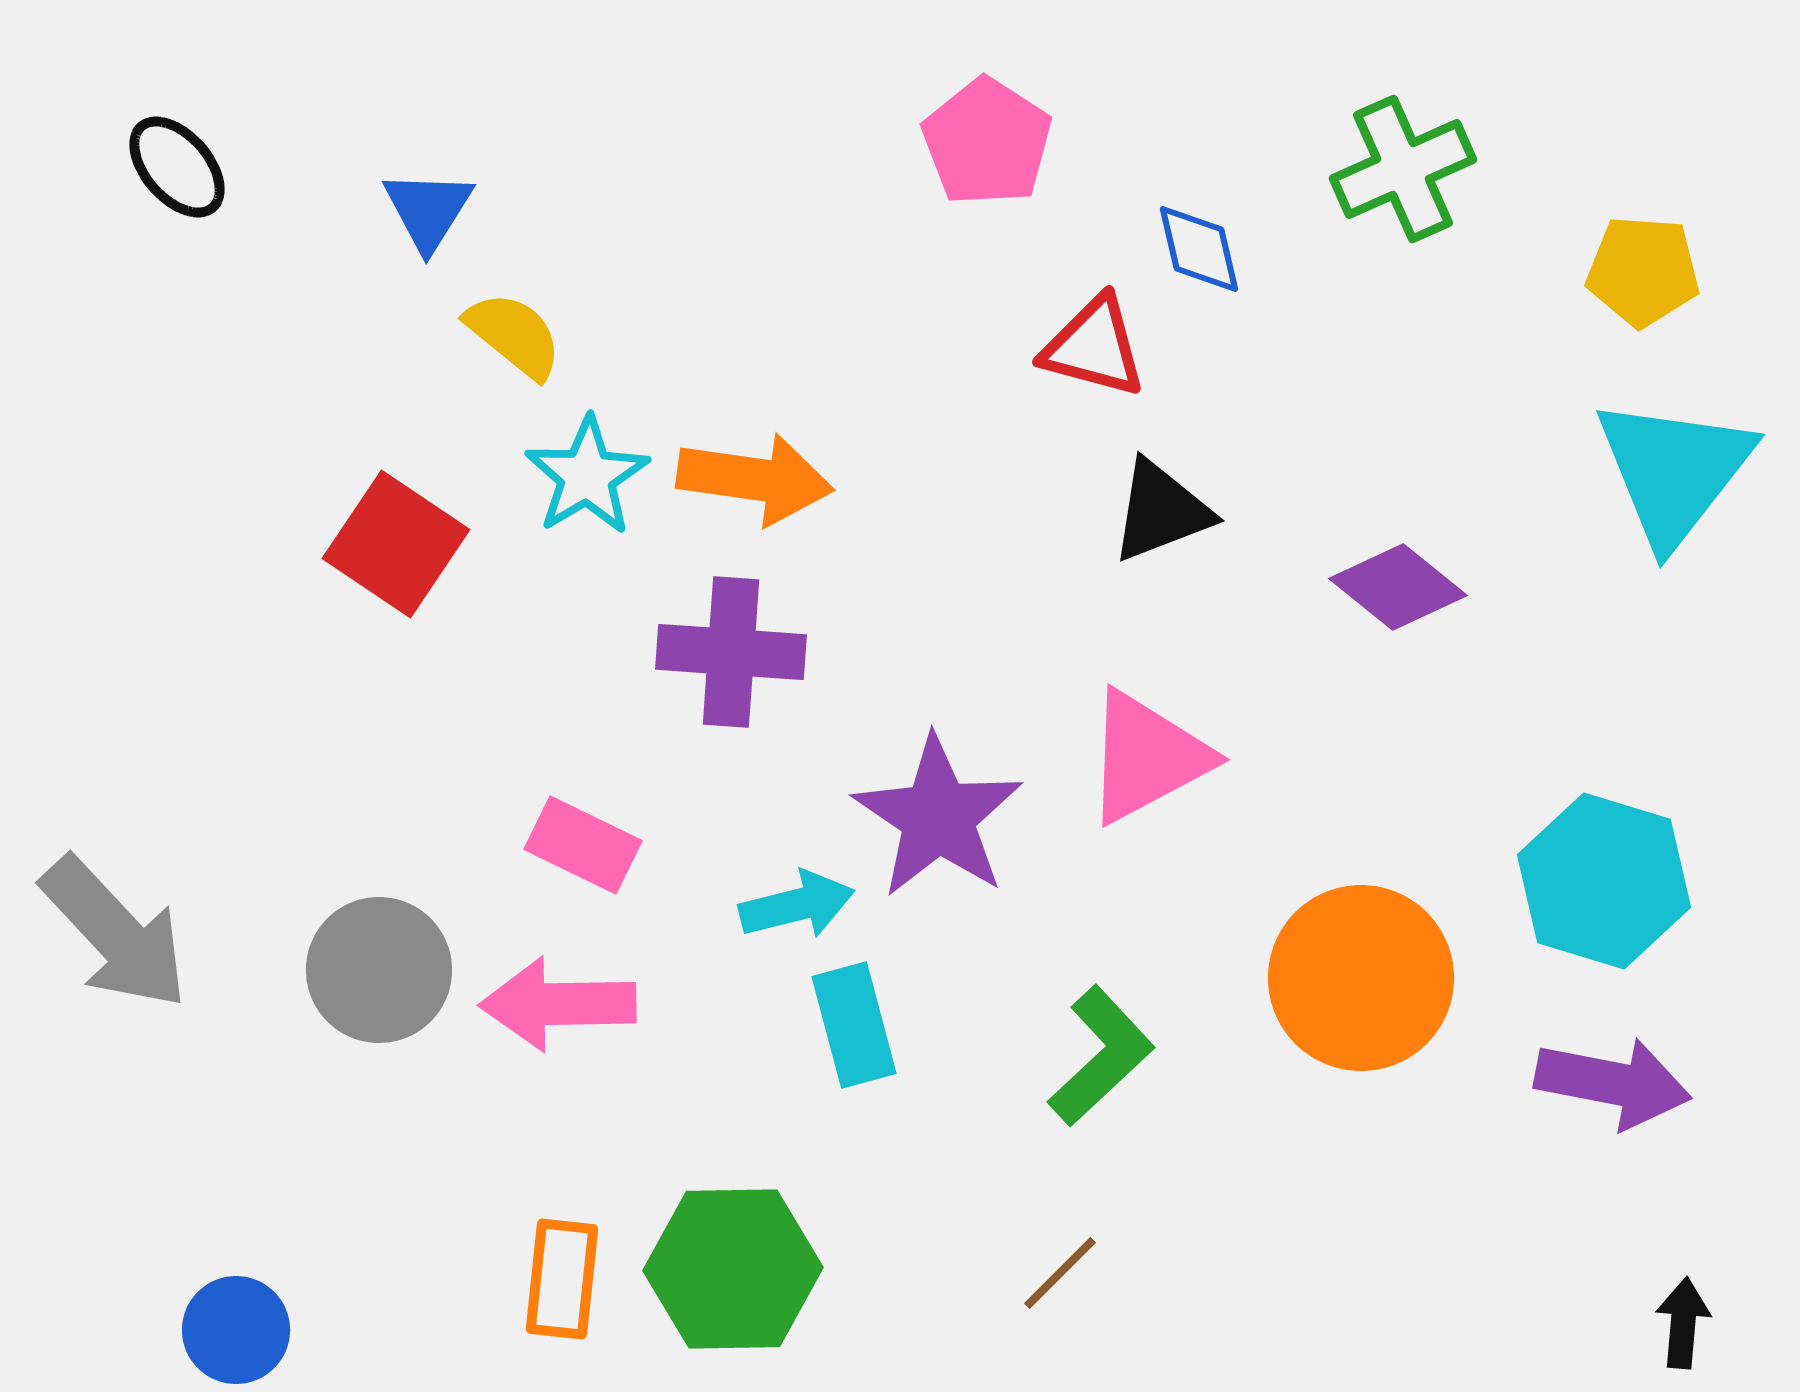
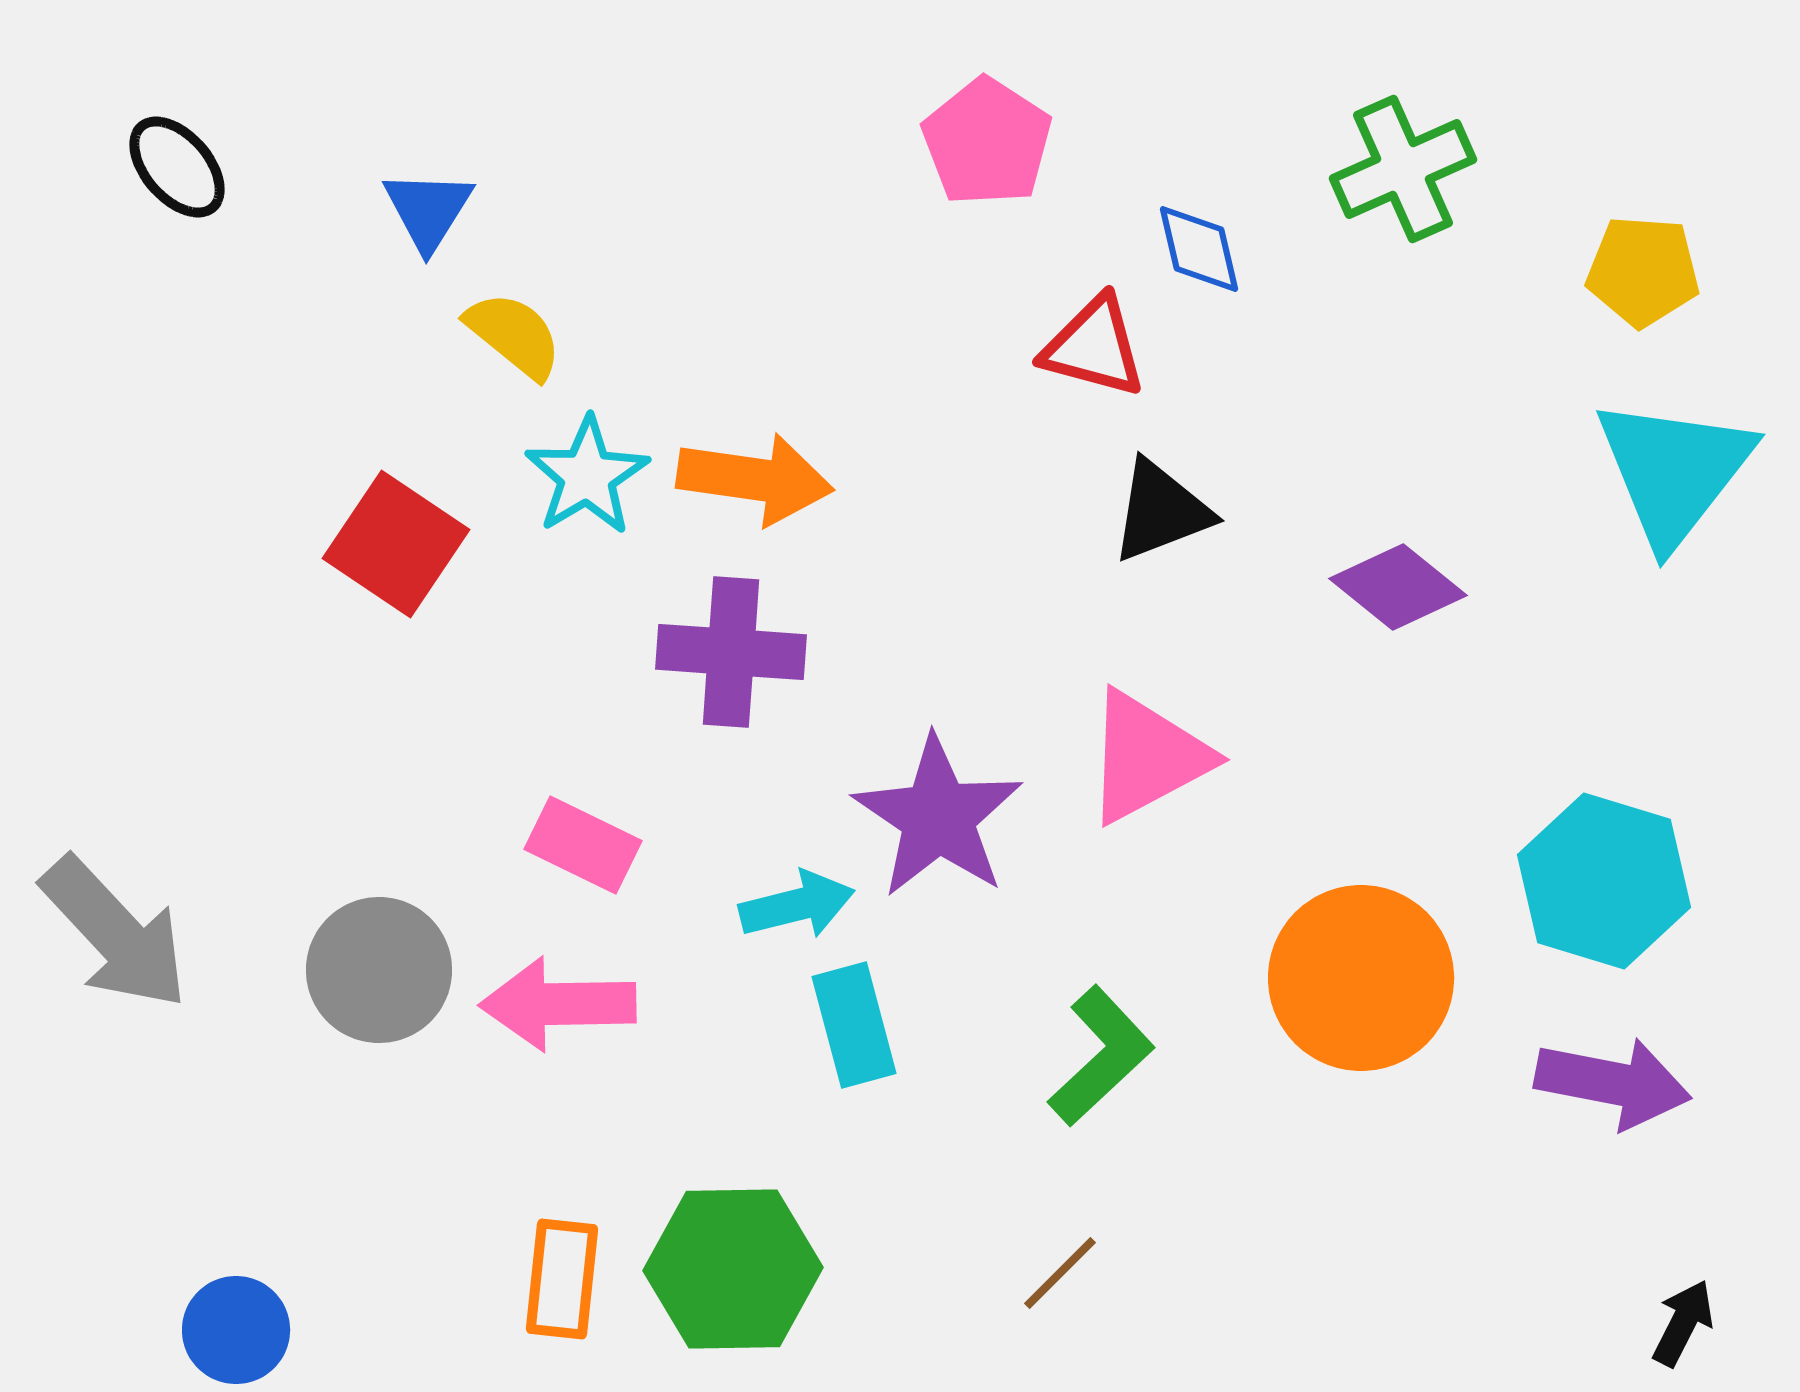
black arrow: rotated 22 degrees clockwise
